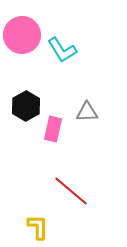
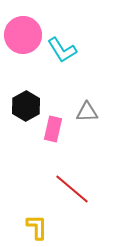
pink circle: moved 1 px right
red line: moved 1 px right, 2 px up
yellow L-shape: moved 1 px left
